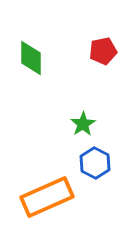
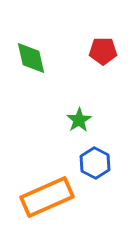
red pentagon: rotated 12 degrees clockwise
green diamond: rotated 12 degrees counterclockwise
green star: moved 4 px left, 4 px up
